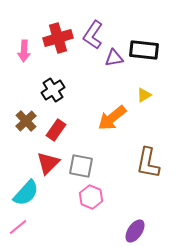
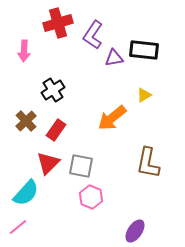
red cross: moved 15 px up
